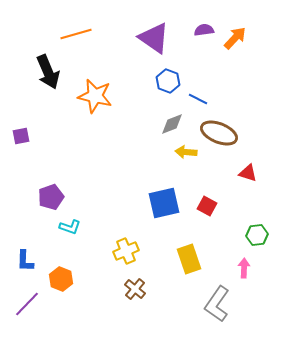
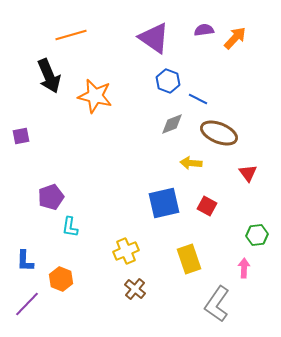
orange line: moved 5 px left, 1 px down
black arrow: moved 1 px right, 4 px down
yellow arrow: moved 5 px right, 11 px down
red triangle: rotated 36 degrees clockwise
cyan L-shape: rotated 80 degrees clockwise
